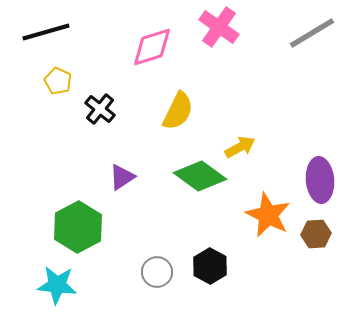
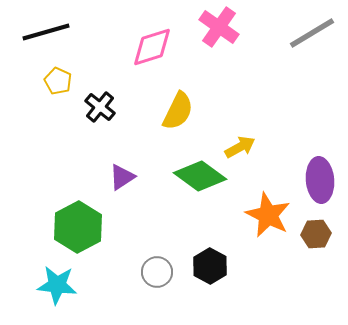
black cross: moved 2 px up
